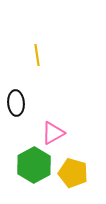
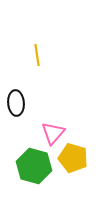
pink triangle: rotated 20 degrees counterclockwise
green hexagon: moved 1 px down; rotated 16 degrees counterclockwise
yellow pentagon: moved 15 px up
